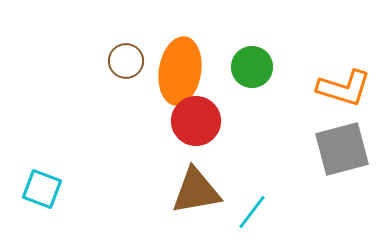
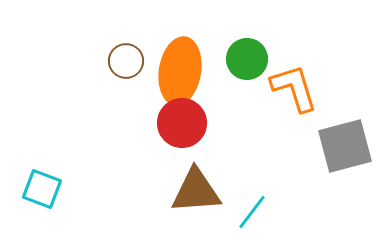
green circle: moved 5 px left, 8 px up
orange L-shape: moved 50 px left; rotated 124 degrees counterclockwise
red circle: moved 14 px left, 2 px down
gray square: moved 3 px right, 3 px up
brown triangle: rotated 6 degrees clockwise
